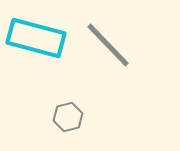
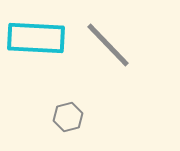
cyan rectangle: rotated 12 degrees counterclockwise
